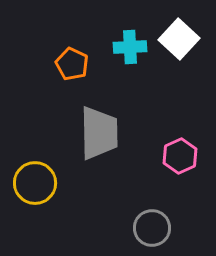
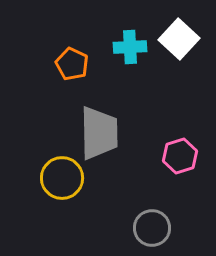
pink hexagon: rotated 8 degrees clockwise
yellow circle: moved 27 px right, 5 px up
